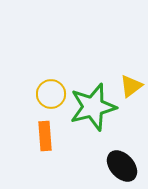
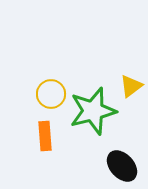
green star: moved 4 px down
